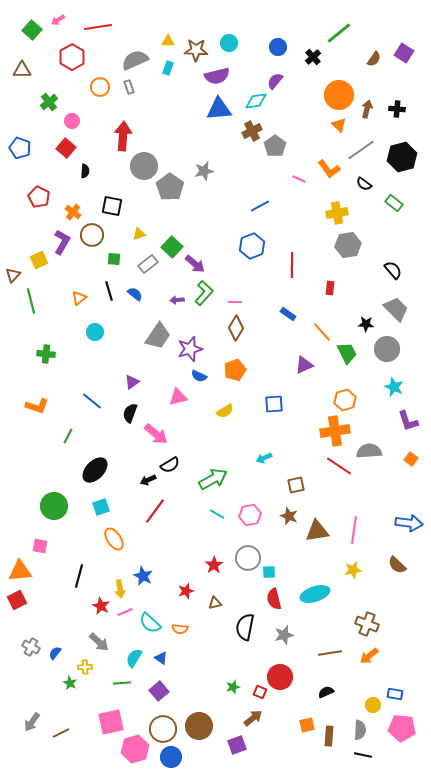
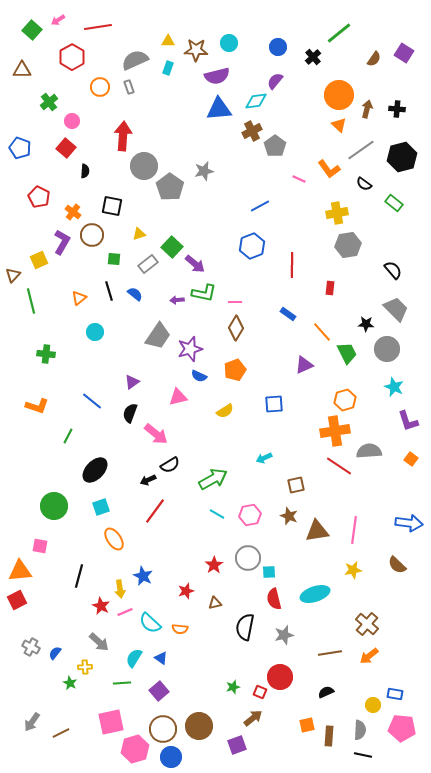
green L-shape at (204, 293): rotated 60 degrees clockwise
brown cross at (367, 624): rotated 20 degrees clockwise
